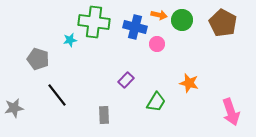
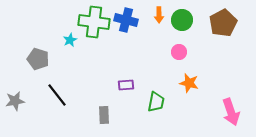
orange arrow: rotated 77 degrees clockwise
brown pentagon: rotated 16 degrees clockwise
blue cross: moved 9 px left, 7 px up
cyan star: rotated 16 degrees counterclockwise
pink circle: moved 22 px right, 8 px down
purple rectangle: moved 5 px down; rotated 42 degrees clockwise
green trapezoid: rotated 20 degrees counterclockwise
gray star: moved 1 px right, 7 px up
